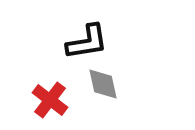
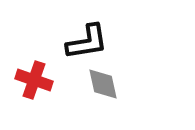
red cross: moved 16 px left, 20 px up; rotated 18 degrees counterclockwise
